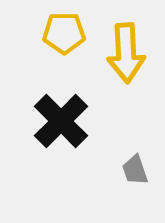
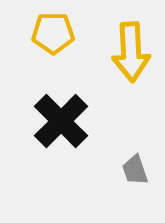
yellow pentagon: moved 11 px left
yellow arrow: moved 5 px right, 1 px up
